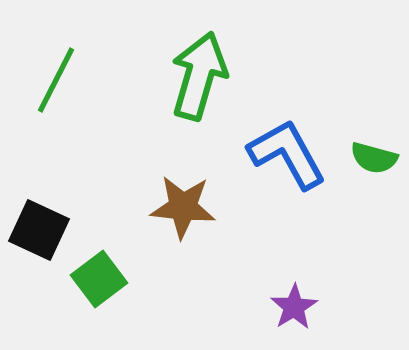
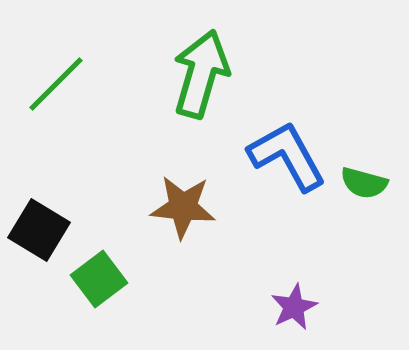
green arrow: moved 2 px right, 2 px up
green line: moved 4 px down; rotated 18 degrees clockwise
blue L-shape: moved 2 px down
green semicircle: moved 10 px left, 25 px down
black square: rotated 6 degrees clockwise
purple star: rotated 6 degrees clockwise
